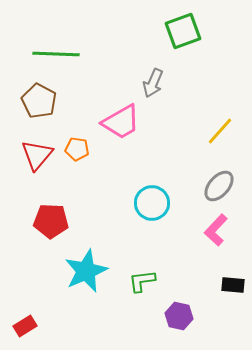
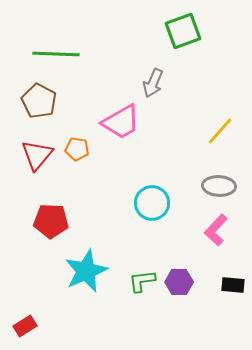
gray ellipse: rotated 52 degrees clockwise
purple hexagon: moved 34 px up; rotated 12 degrees counterclockwise
